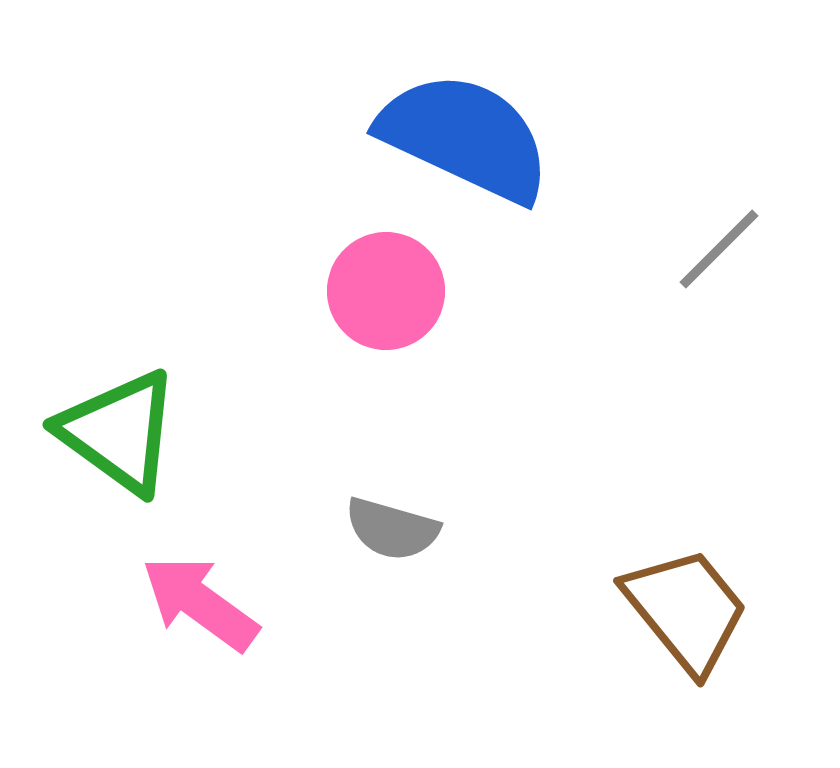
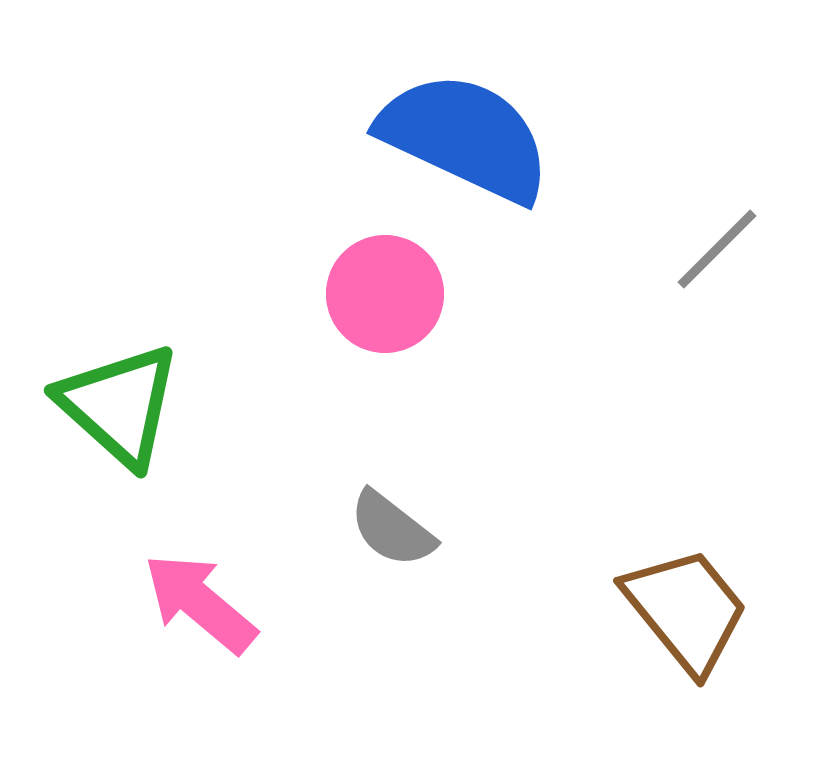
gray line: moved 2 px left
pink circle: moved 1 px left, 3 px down
green triangle: moved 27 px up; rotated 6 degrees clockwise
gray semicircle: rotated 22 degrees clockwise
pink arrow: rotated 4 degrees clockwise
